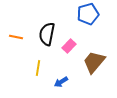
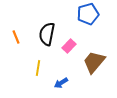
orange line: rotated 56 degrees clockwise
blue arrow: moved 1 px down
